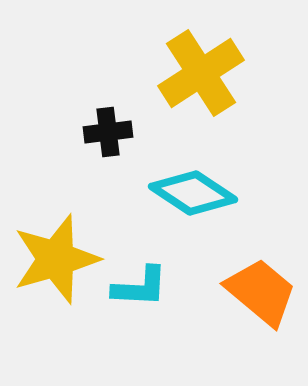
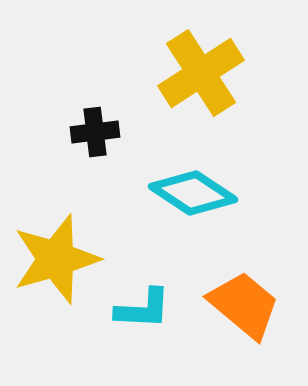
black cross: moved 13 px left
cyan L-shape: moved 3 px right, 22 px down
orange trapezoid: moved 17 px left, 13 px down
